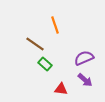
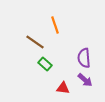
brown line: moved 2 px up
purple semicircle: rotated 72 degrees counterclockwise
red triangle: moved 2 px right, 1 px up
